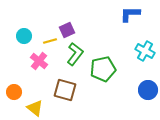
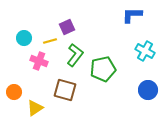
blue L-shape: moved 2 px right, 1 px down
purple square: moved 3 px up
cyan circle: moved 2 px down
green L-shape: moved 1 px down
pink cross: rotated 18 degrees counterclockwise
yellow triangle: rotated 48 degrees clockwise
